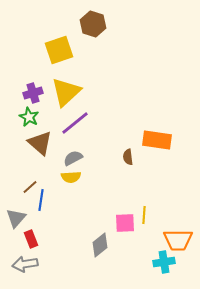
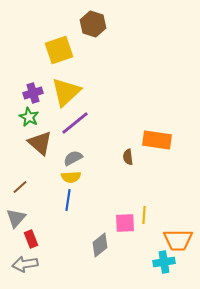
brown line: moved 10 px left
blue line: moved 27 px right
